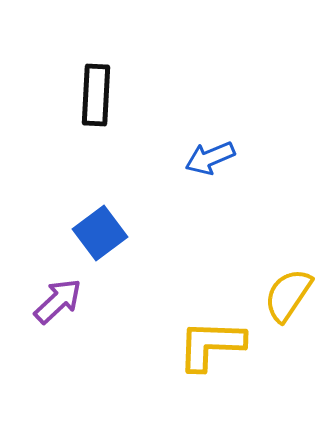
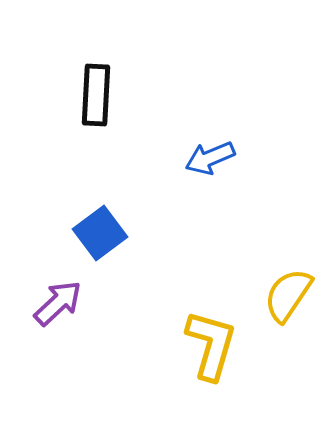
purple arrow: moved 2 px down
yellow L-shape: rotated 104 degrees clockwise
